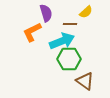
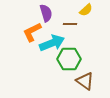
yellow semicircle: moved 2 px up
cyan arrow: moved 10 px left, 2 px down
